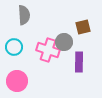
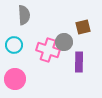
cyan circle: moved 2 px up
pink circle: moved 2 px left, 2 px up
